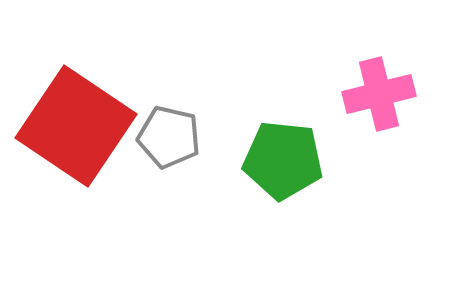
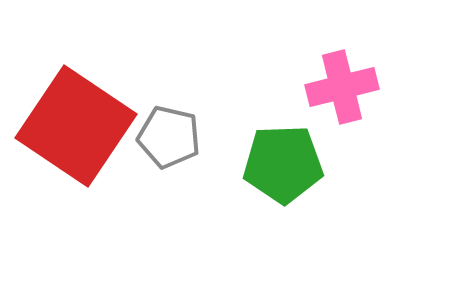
pink cross: moved 37 px left, 7 px up
green pentagon: moved 4 px down; rotated 8 degrees counterclockwise
